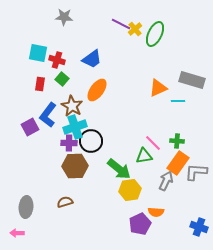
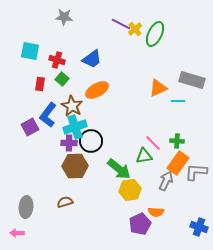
cyan square: moved 8 px left, 2 px up
orange ellipse: rotated 25 degrees clockwise
